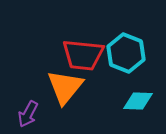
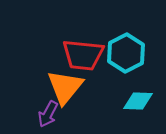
cyan hexagon: rotated 12 degrees clockwise
purple arrow: moved 20 px right
